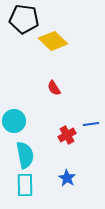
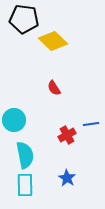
cyan circle: moved 1 px up
